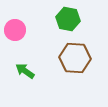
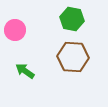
green hexagon: moved 4 px right
brown hexagon: moved 2 px left, 1 px up
